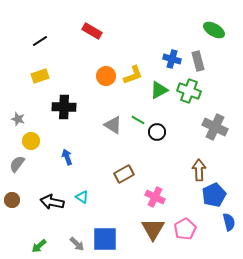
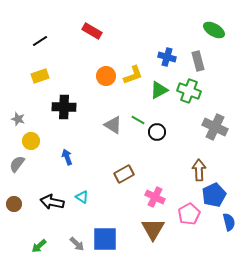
blue cross: moved 5 px left, 2 px up
brown circle: moved 2 px right, 4 px down
pink pentagon: moved 4 px right, 15 px up
